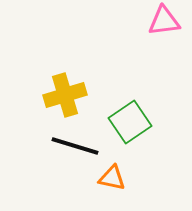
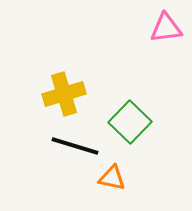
pink triangle: moved 2 px right, 7 px down
yellow cross: moved 1 px left, 1 px up
green square: rotated 12 degrees counterclockwise
